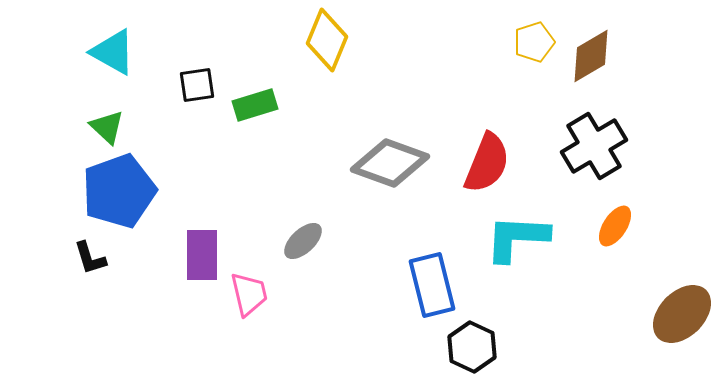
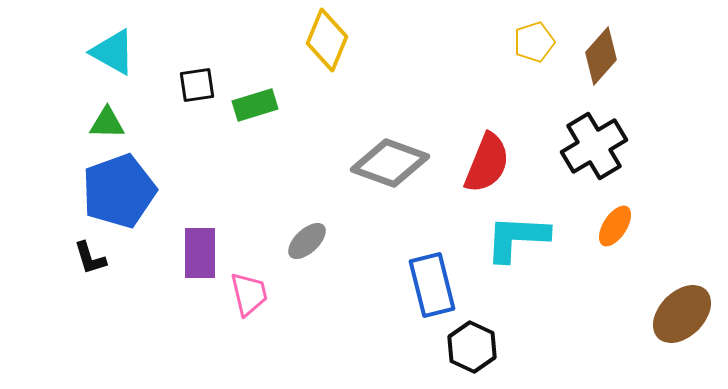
brown diamond: moved 10 px right; rotated 18 degrees counterclockwise
green triangle: moved 4 px up; rotated 42 degrees counterclockwise
gray ellipse: moved 4 px right
purple rectangle: moved 2 px left, 2 px up
